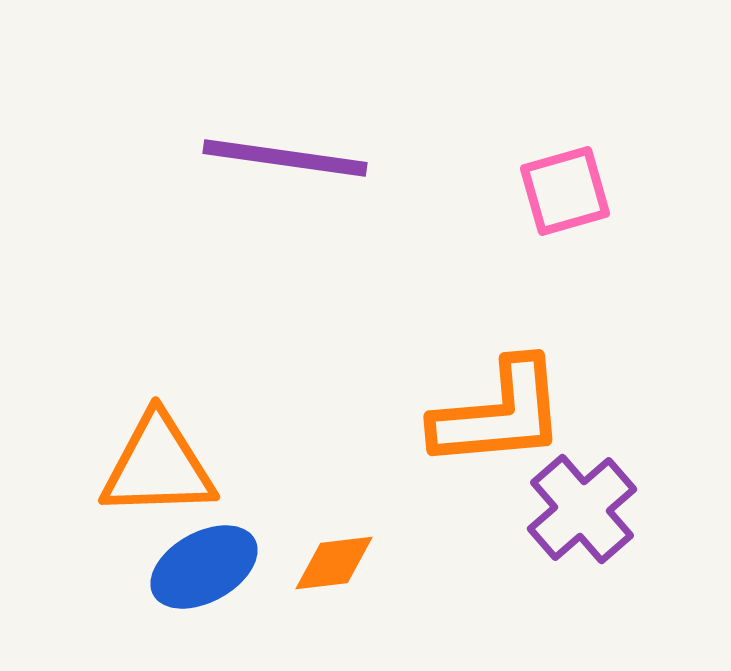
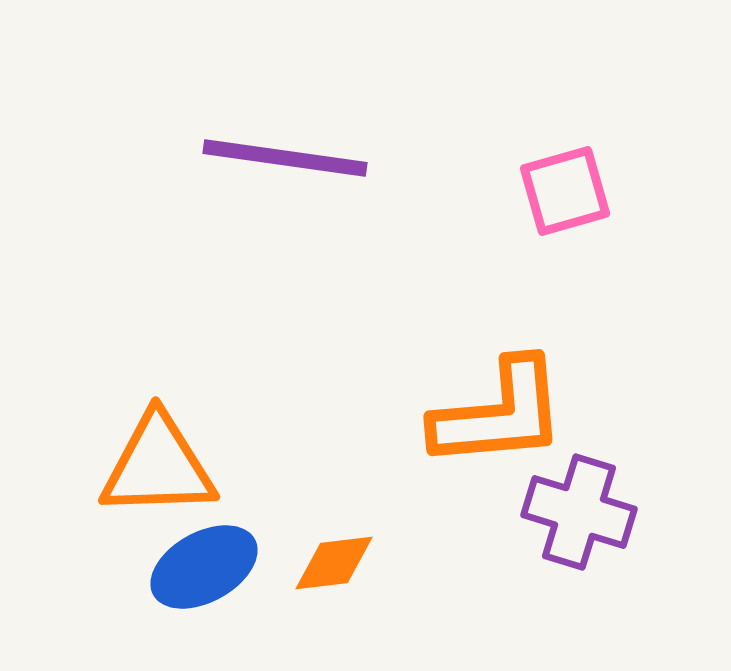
purple cross: moved 3 px left, 3 px down; rotated 32 degrees counterclockwise
